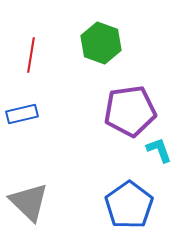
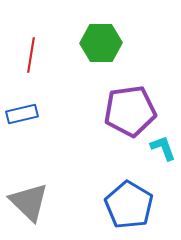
green hexagon: rotated 21 degrees counterclockwise
cyan L-shape: moved 4 px right, 2 px up
blue pentagon: rotated 6 degrees counterclockwise
